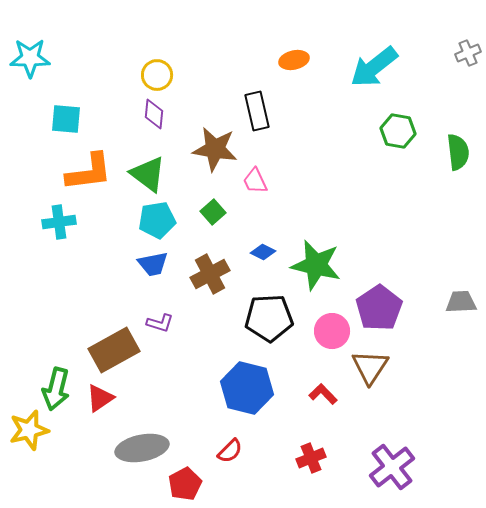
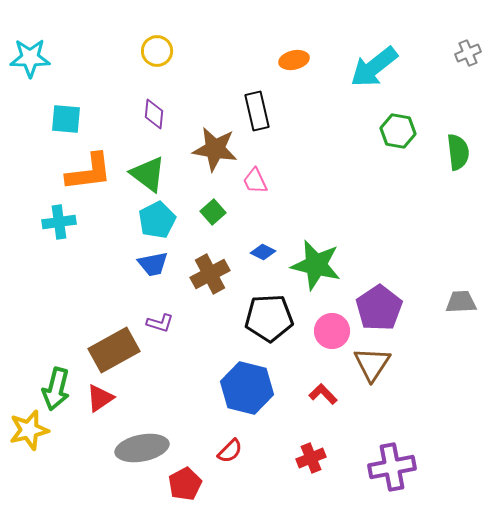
yellow circle: moved 24 px up
cyan pentagon: rotated 18 degrees counterclockwise
brown triangle: moved 2 px right, 3 px up
purple cross: rotated 27 degrees clockwise
